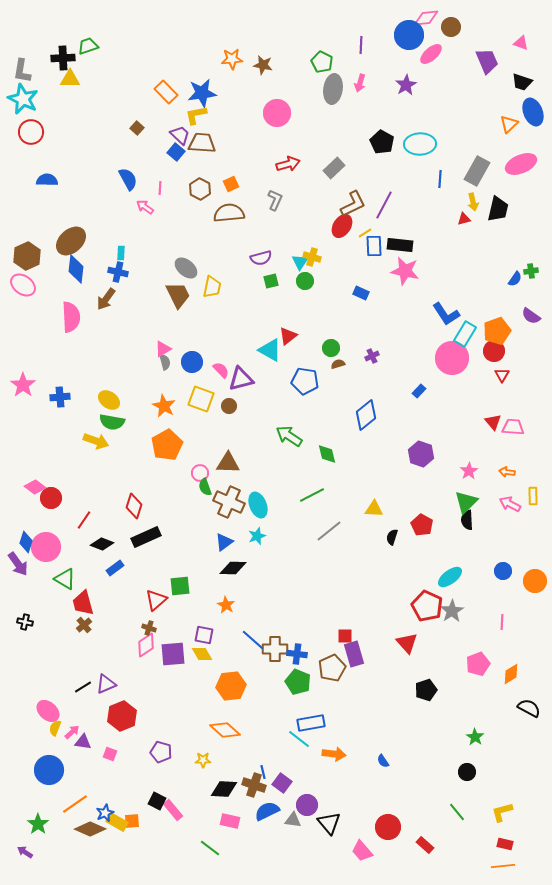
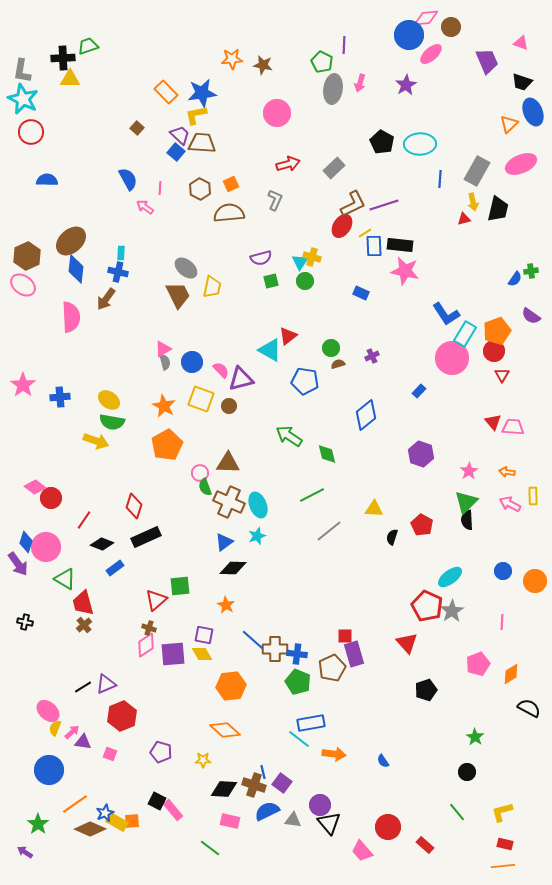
purple line at (361, 45): moved 17 px left
purple line at (384, 205): rotated 44 degrees clockwise
purple circle at (307, 805): moved 13 px right
